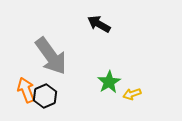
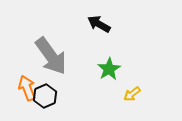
green star: moved 13 px up
orange arrow: moved 1 px right, 2 px up
yellow arrow: rotated 18 degrees counterclockwise
